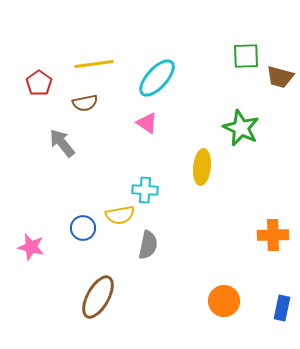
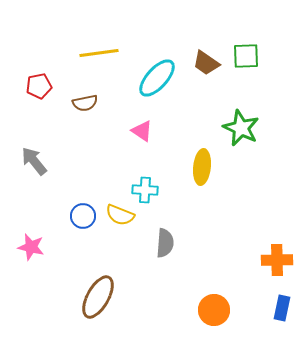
yellow line: moved 5 px right, 11 px up
brown trapezoid: moved 74 px left, 14 px up; rotated 20 degrees clockwise
red pentagon: moved 3 px down; rotated 25 degrees clockwise
pink triangle: moved 5 px left, 8 px down
gray arrow: moved 28 px left, 18 px down
yellow semicircle: rotated 32 degrees clockwise
blue circle: moved 12 px up
orange cross: moved 4 px right, 25 px down
gray semicircle: moved 17 px right, 2 px up; rotated 8 degrees counterclockwise
orange circle: moved 10 px left, 9 px down
